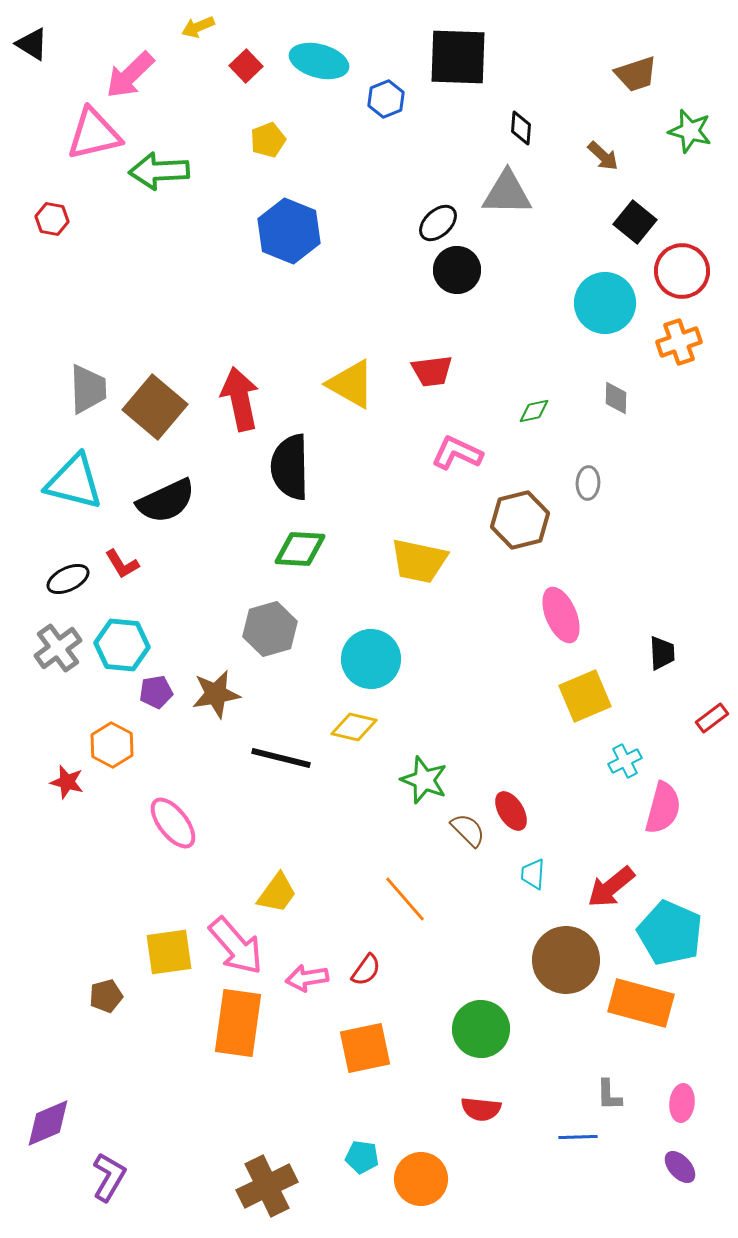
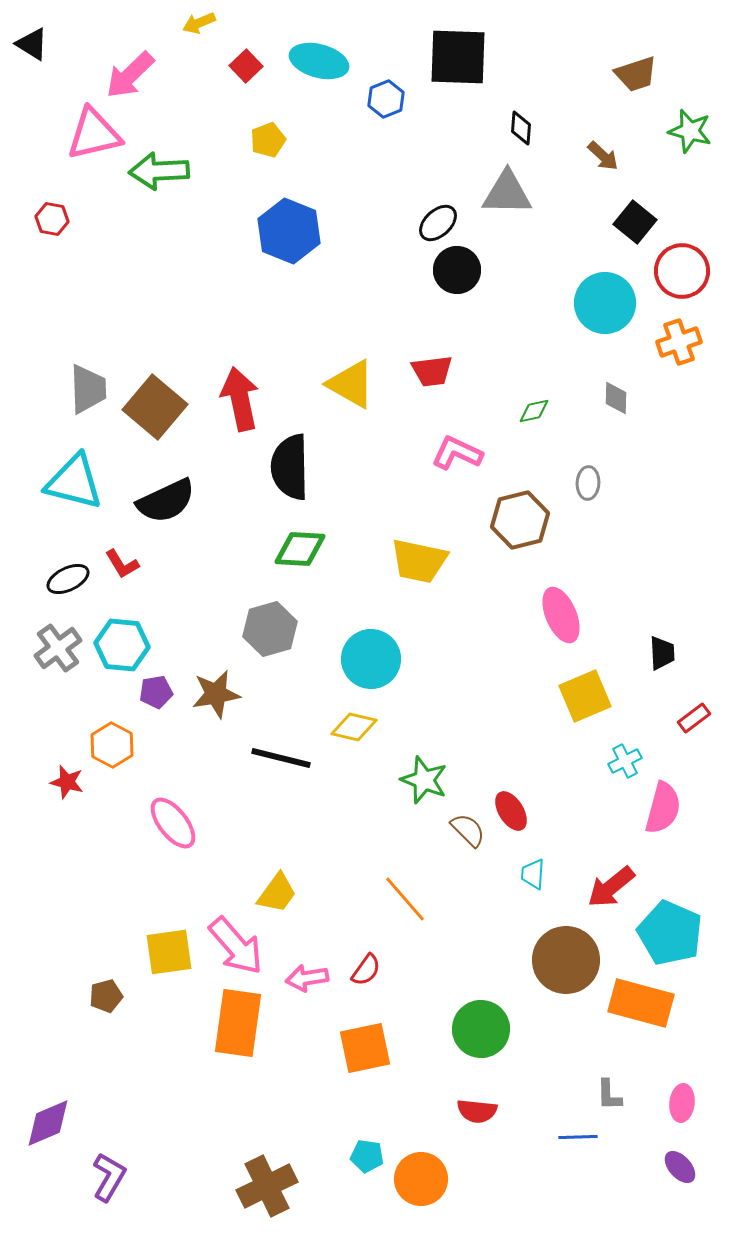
yellow arrow at (198, 27): moved 1 px right, 4 px up
red rectangle at (712, 718): moved 18 px left
red semicircle at (481, 1109): moved 4 px left, 2 px down
cyan pentagon at (362, 1157): moved 5 px right, 1 px up
